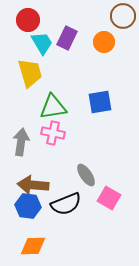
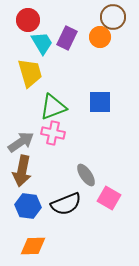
brown circle: moved 10 px left, 1 px down
orange circle: moved 4 px left, 5 px up
blue square: rotated 10 degrees clockwise
green triangle: rotated 12 degrees counterclockwise
gray arrow: rotated 48 degrees clockwise
brown arrow: moved 11 px left, 14 px up; rotated 84 degrees counterclockwise
